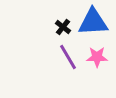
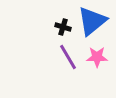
blue triangle: moved 1 px left, 1 px up; rotated 36 degrees counterclockwise
black cross: rotated 21 degrees counterclockwise
